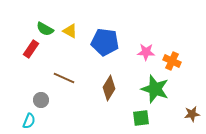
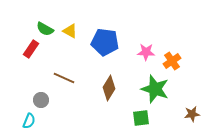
orange cross: rotated 30 degrees clockwise
